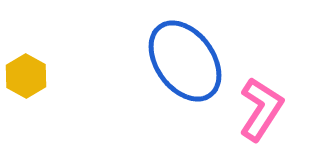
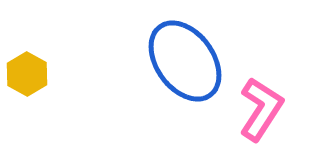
yellow hexagon: moved 1 px right, 2 px up
